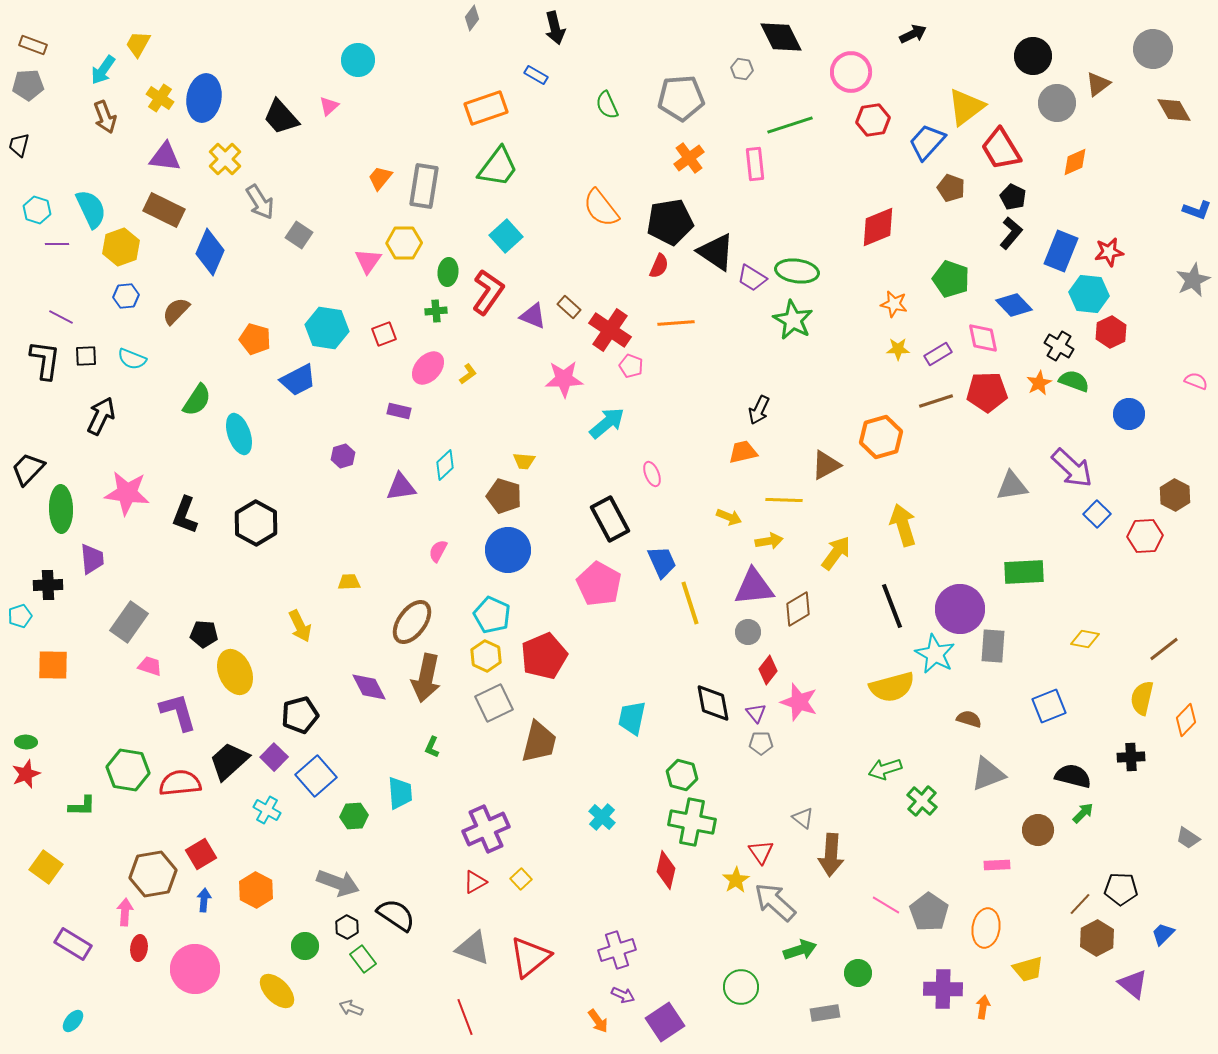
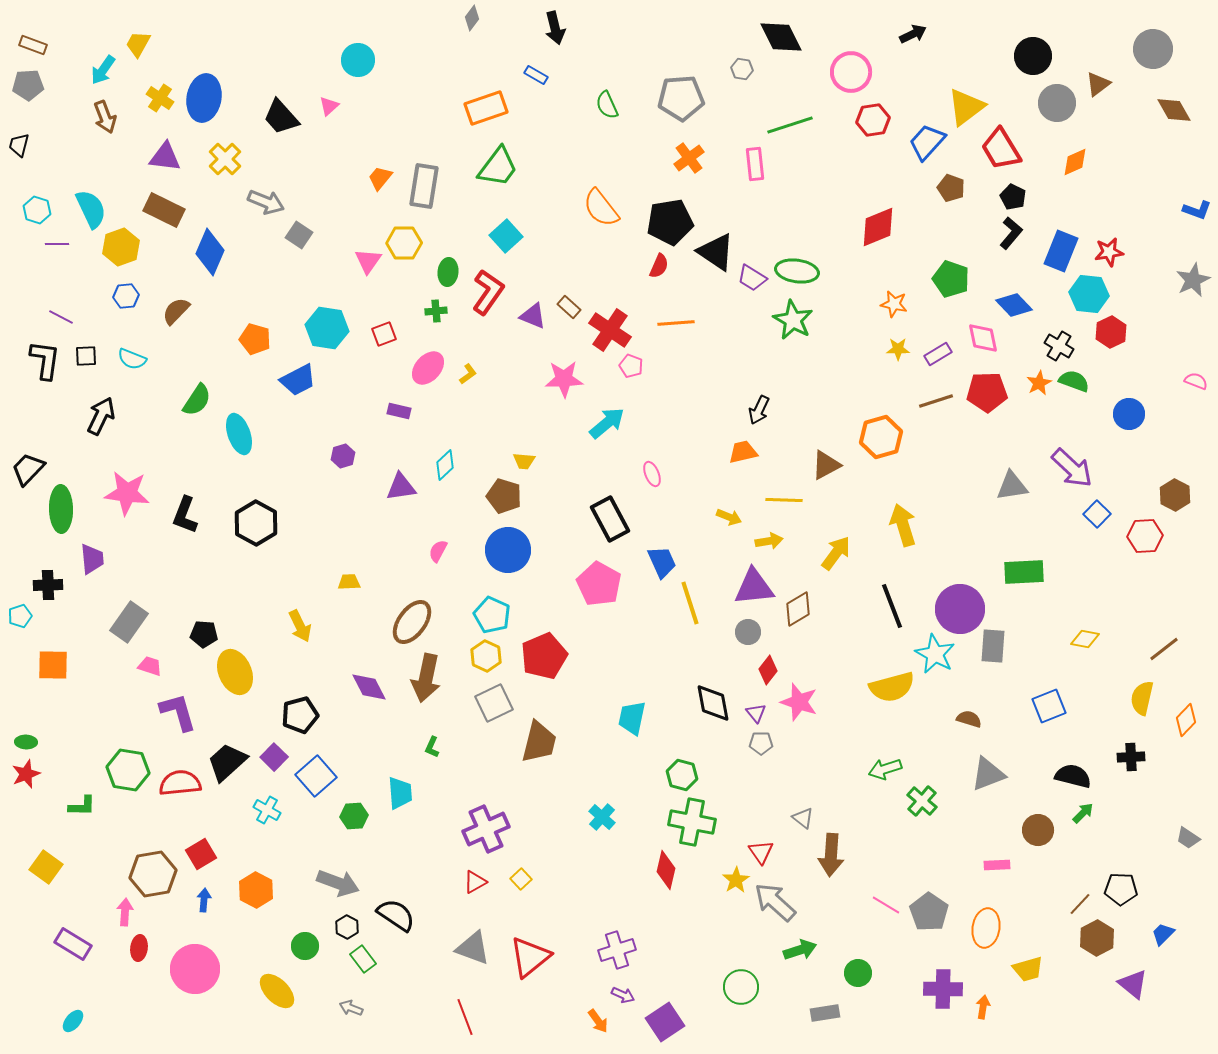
gray arrow at (260, 202): moved 6 px right; rotated 36 degrees counterclockwise
black trapezoid at (229, 761): moved 2 px left, 1 px down
